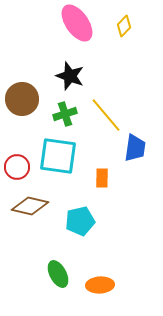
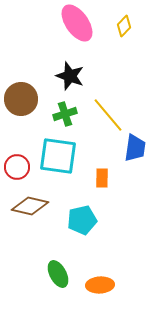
brown circle: moved 1 px left
yellow line: moved 2 px right
cyan pentagon: moved 2 px right, 1 px up
